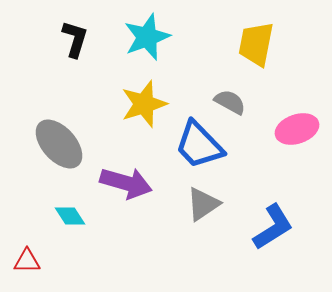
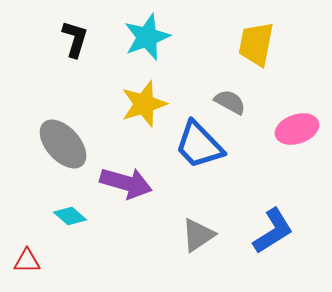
gray ellipse: moved 4 px right
gray triangle: moved 5 px left, 31 px down
cyan diamond: rotated 16 degrees counterclockwise
blue L-shape: moved 4 px down
